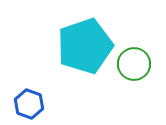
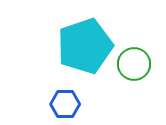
blue hexagon: moved 36 px right; rotated 20 degrees counterclockwise
